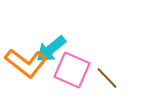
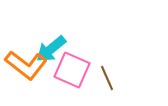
orange L-shape: moved 2 px down
brown line: rotated 20 degrees clockwise
